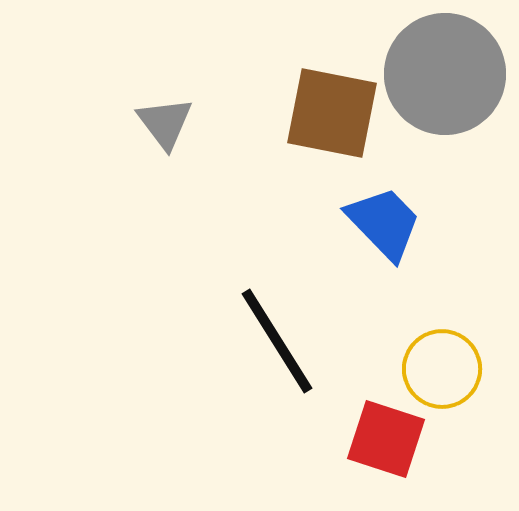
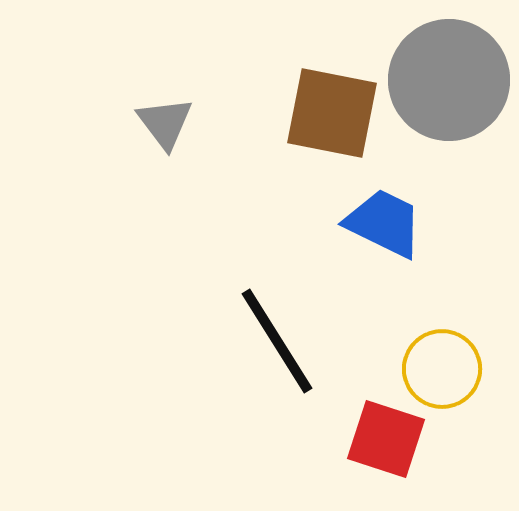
gray circle: moved 4 px right, 6 px down
blue trapezoid: rotated 20 degrees counterclockwise
